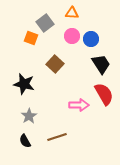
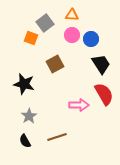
orange triangle: moved 2 px down
pink circle: moved 1 px up
brown square: rotated 18 degrees clockwise
